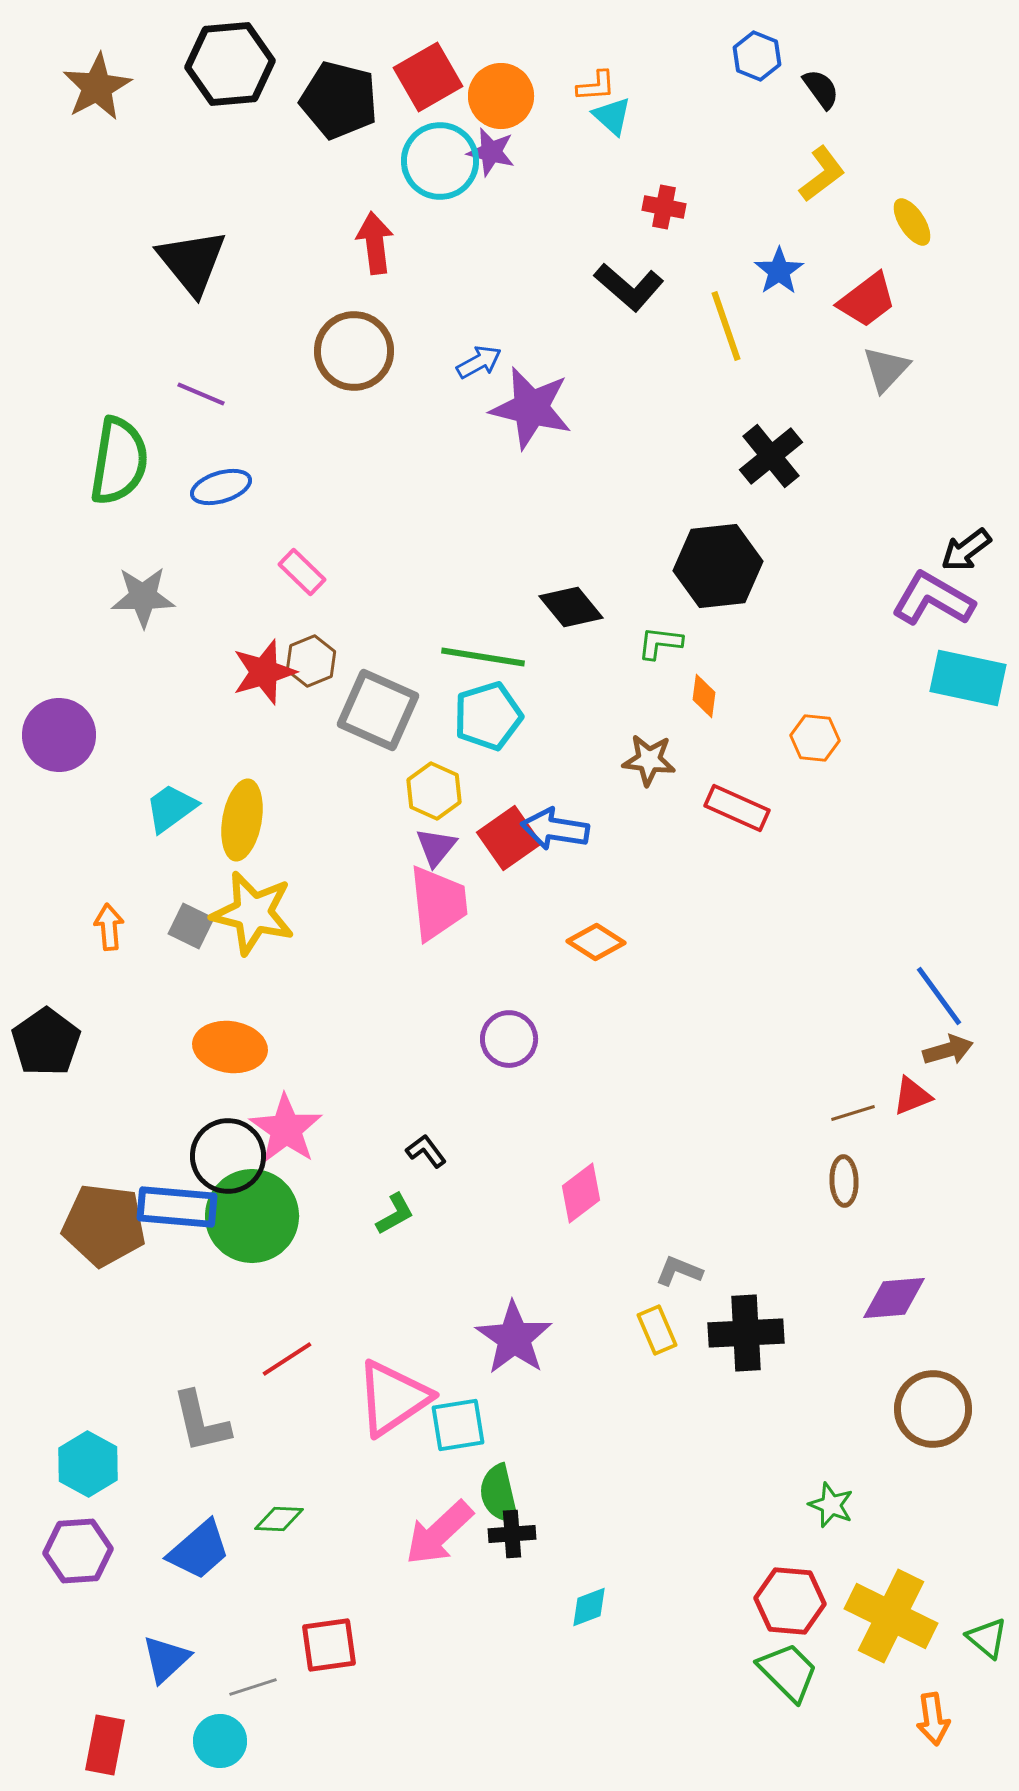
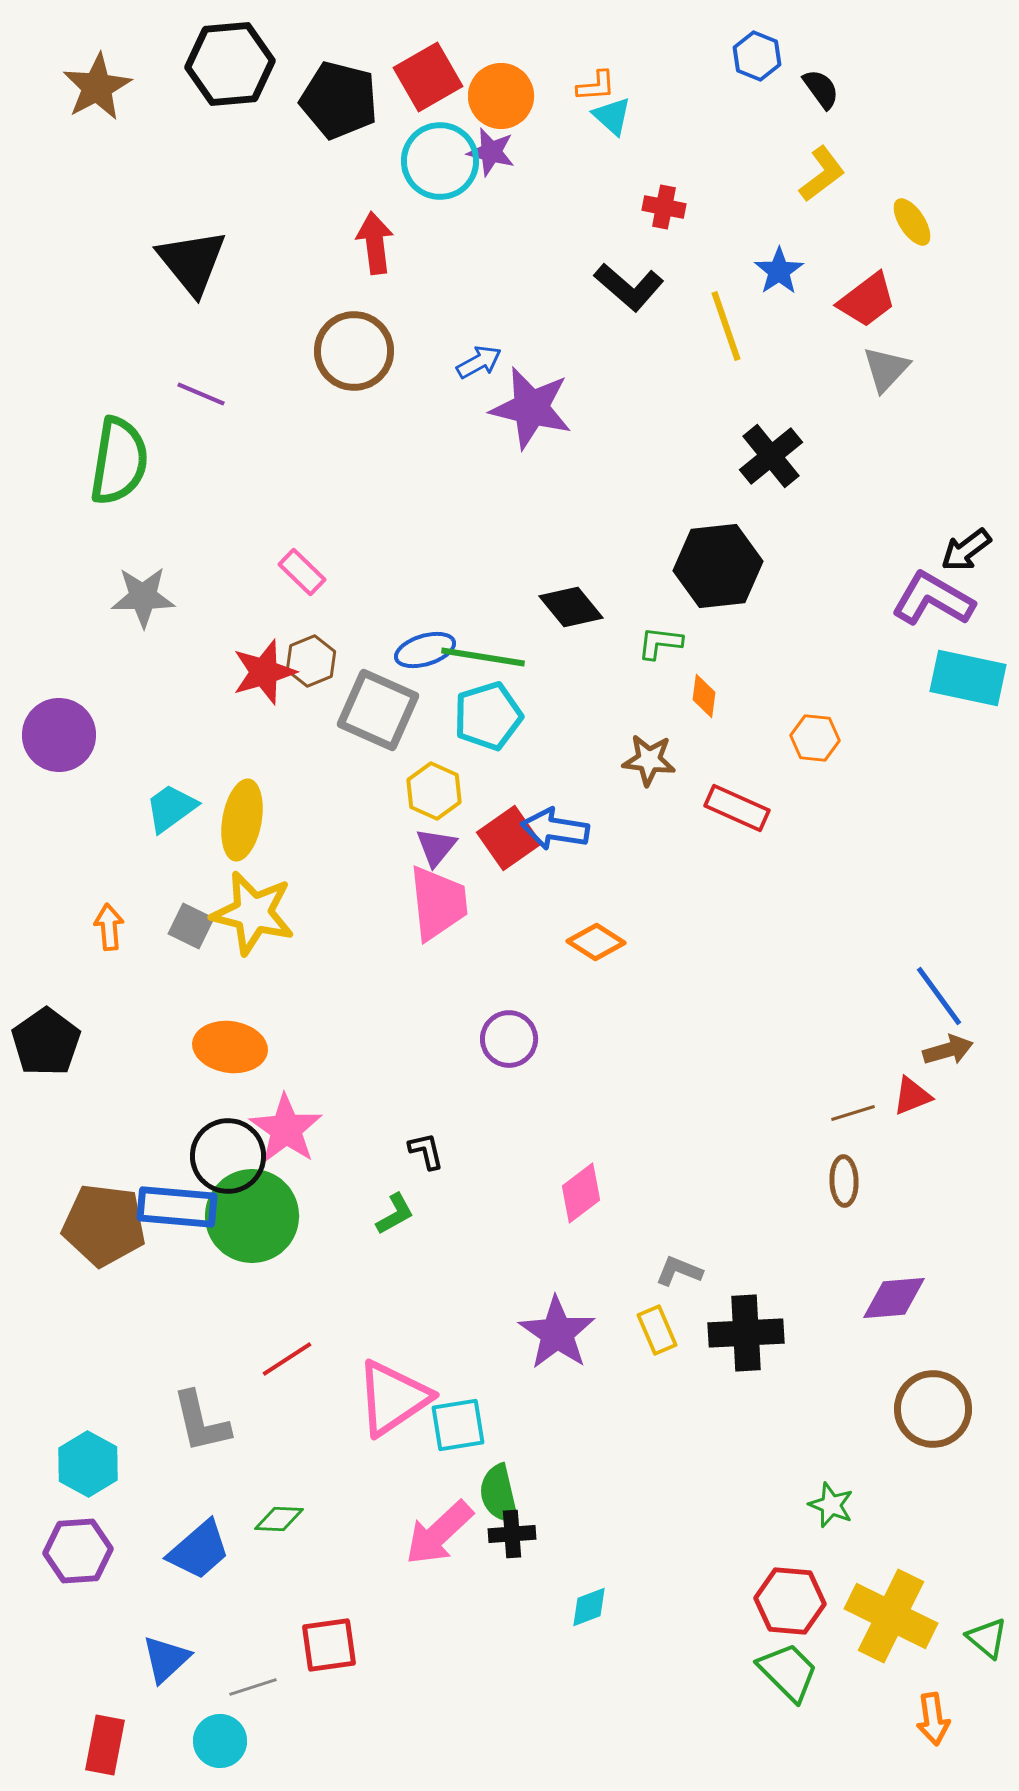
blue ellipse at (221, 487): moved 204 px right, 163 px down
black L-shape at (426, 1151): rotated 24 degrees clockwise
purple star at (514, 1338): moved 43 px right, 5 px up
